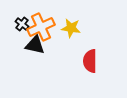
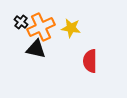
black cross: moved 1 px left, 2 px up
black triangle: moved 1 px right, 4 px down
